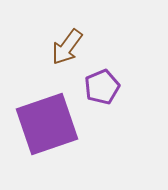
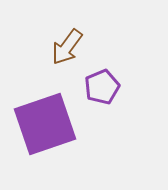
purple square: moved 2 px left
